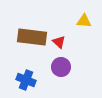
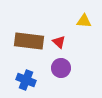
brown rectangle: moved 3 px left, 4 px down
purple circle: moved 1 px down
